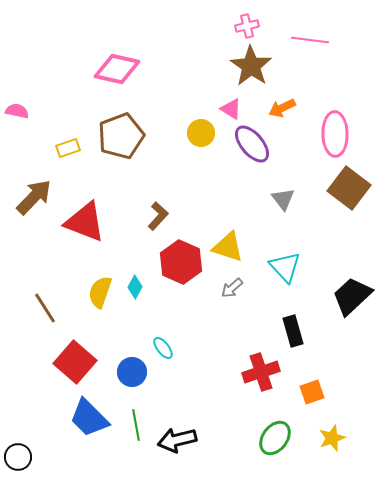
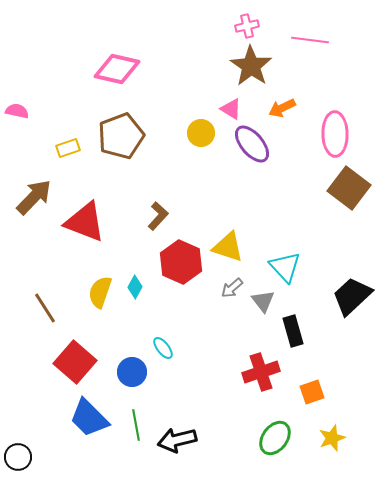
gray triangle: moved 20 px left, 102 px down
